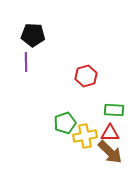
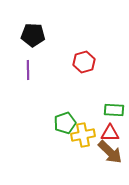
purple line: moved 2 px right, 8 px down
red hexagon: moved 2 px left, 14 px up
yellow cross: moved 2 px left, 1 px up
